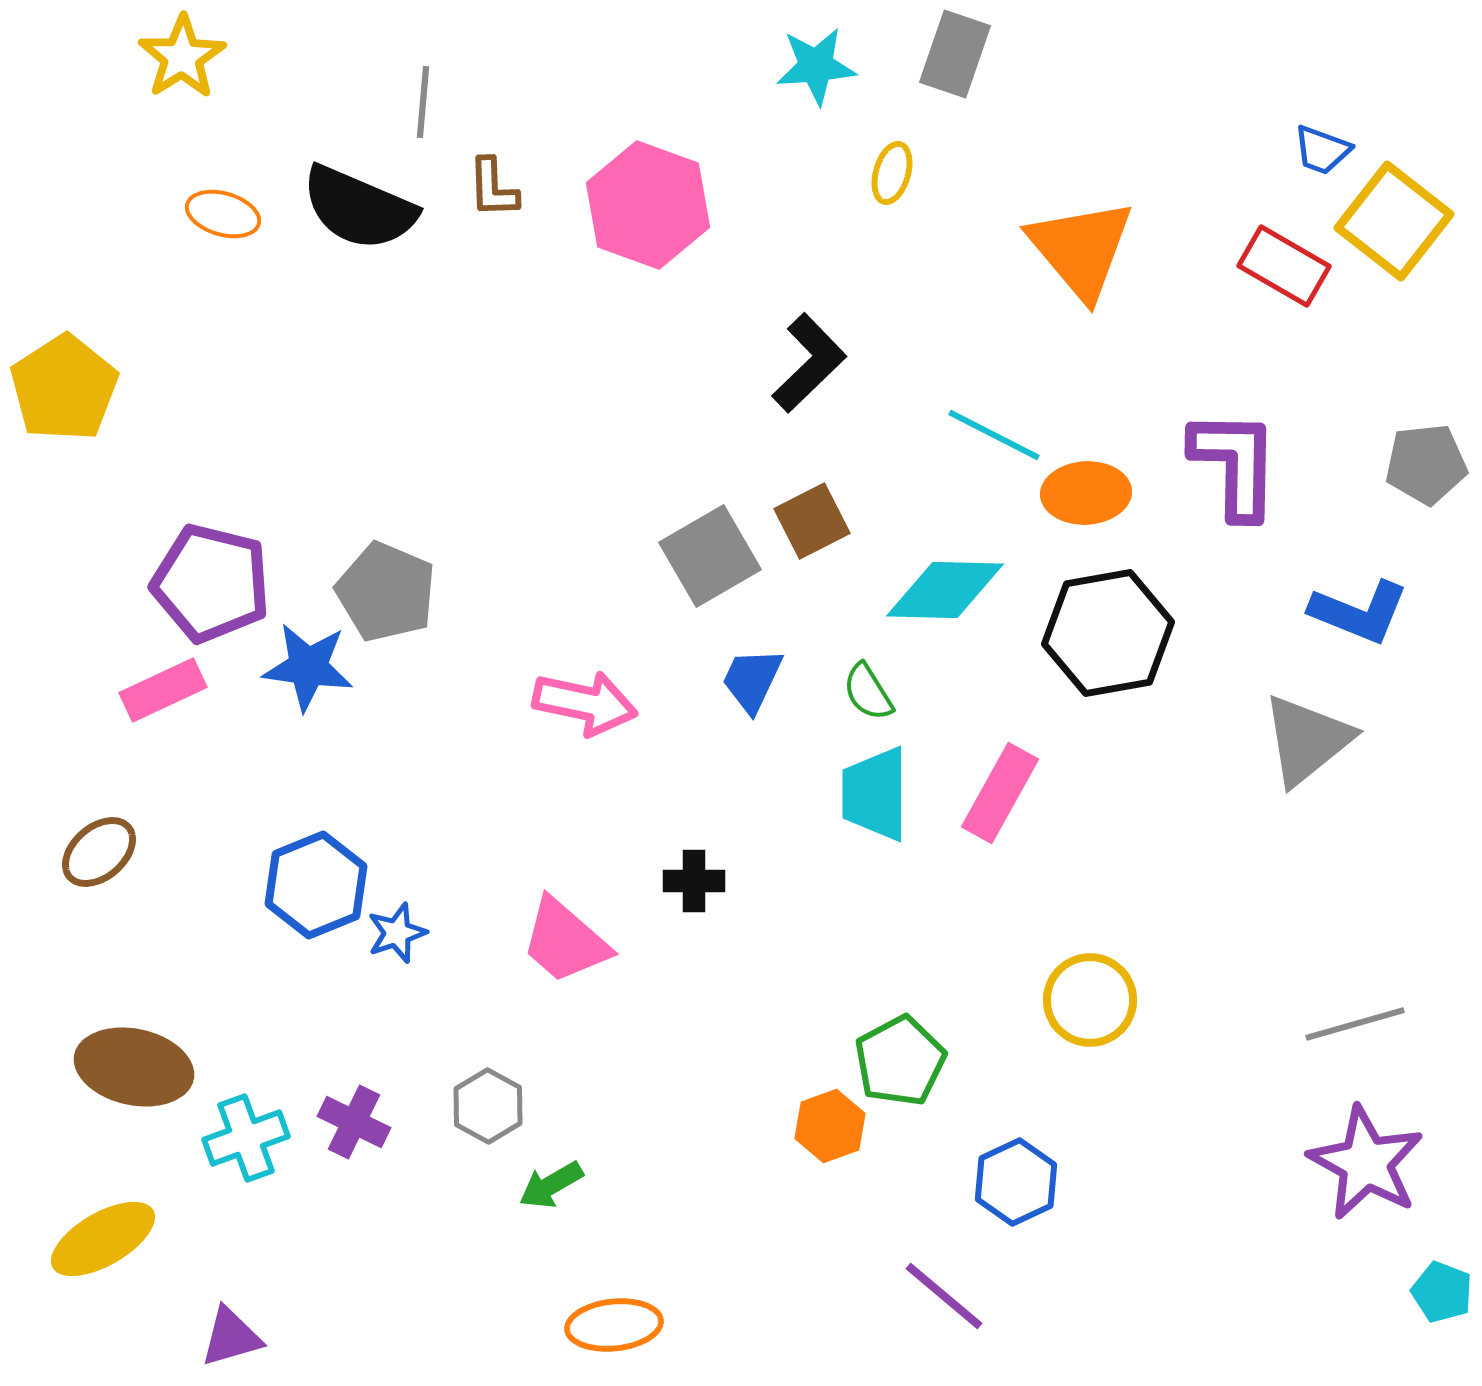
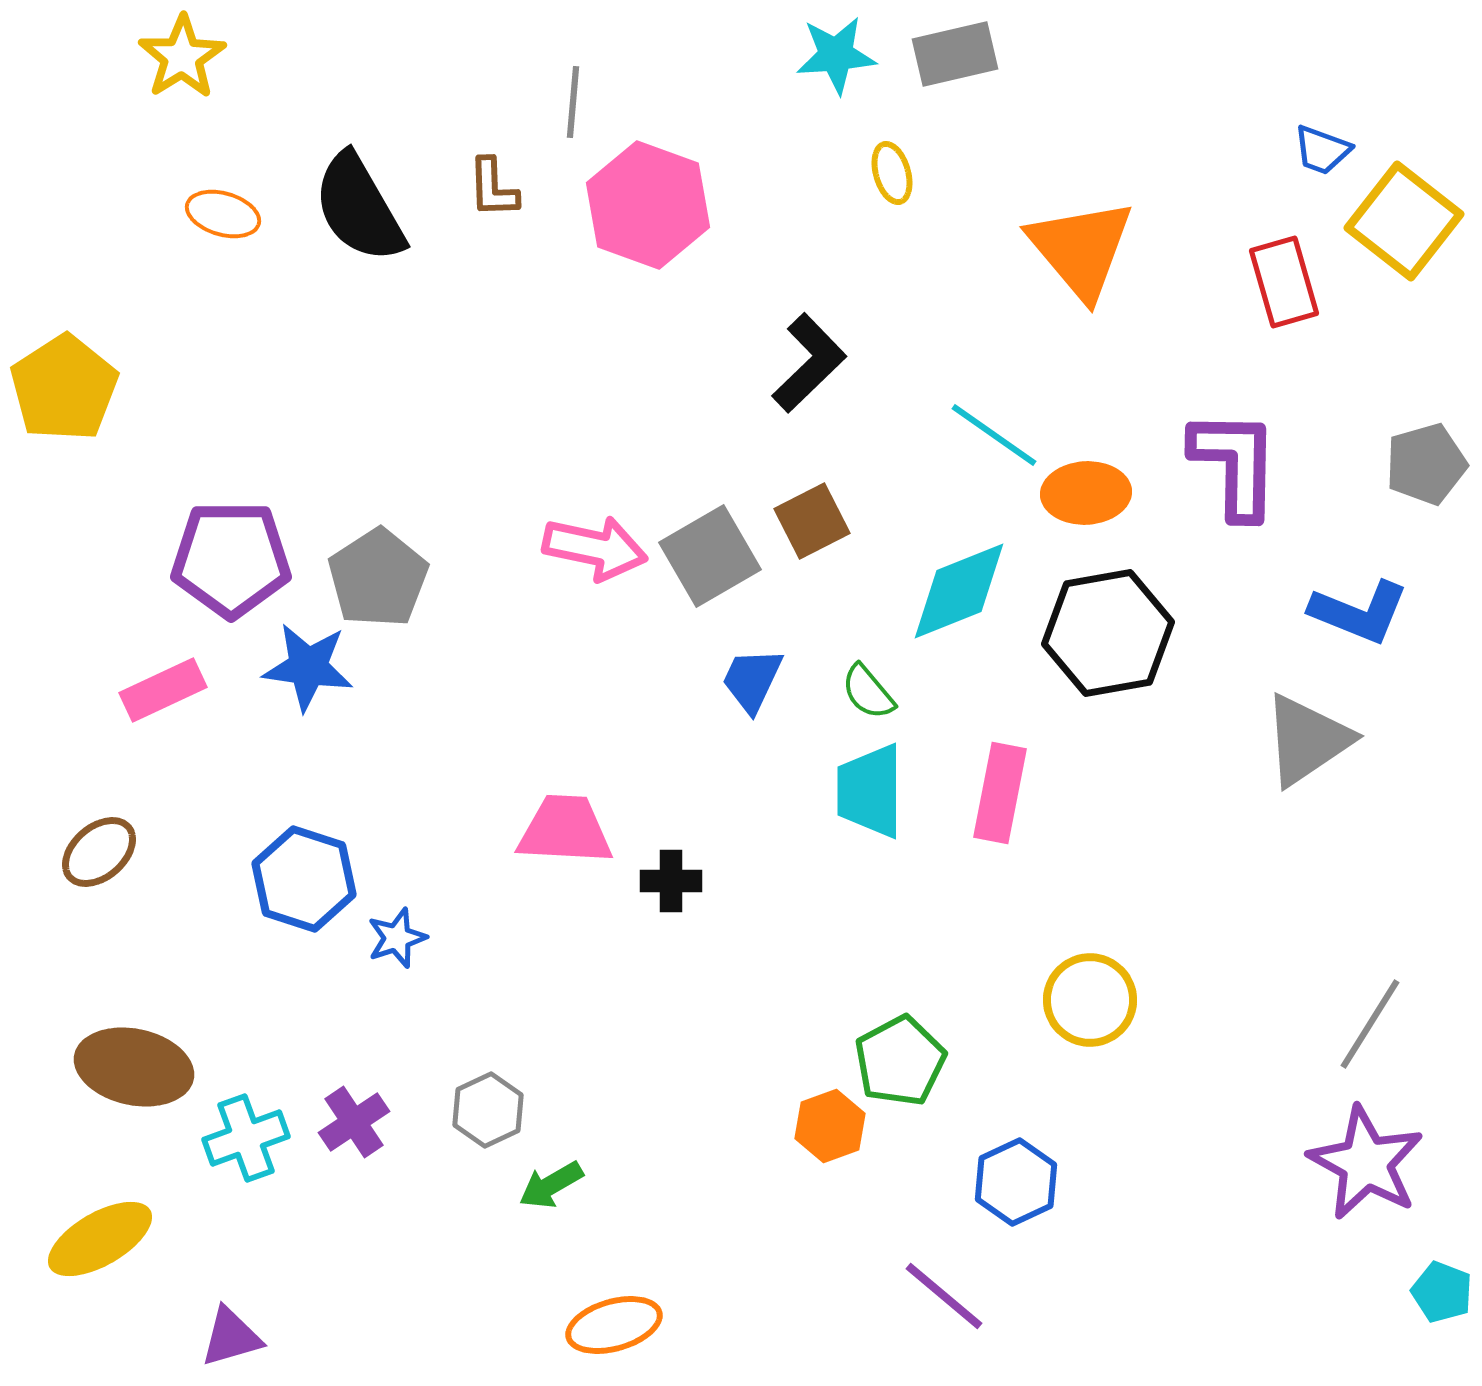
gray rectangle at (955, 54): rotated 58 degrees clockwise
cyan star at (816, 66): moved 20 px right, 11 px up
gray line at (423, 102): moved 150 px right
yellow ellipse at (892, 173): rotated 32 degrees counterclockwise
black semicircle at (359, 208): rotated 37 degrees clockwise
yellow square at (1394, 221): moved 10 px right
red rectangle at (1284, 266): moved 16 px down; rotated 44 degrees clockwise
cyan line at (994, 435): rotated 8 degrees clockwise
gray pentagon at (1426, 464): rotated 10 degrees counterclockwise
purple pentagon at (211, 583): moved 20 px right, 24 px up; rotated 14 degrees counterclockwise
cyan diamond at (945, 590): moved 14 px right, 1 px down; rotated 23 degrees counterclockwise
gray pentagon at (386, 592): moved 8 px left, 14 px up; rotated 16 degrees clockwise
green semicircle at (868, 692): rotated 8 degrees counterclockwise
pink arrow at (585, 703): moved 10 px right, 155 px up
gray triangle at (1307, 740): rotated 5 degrees clockwise
pink rectangle at (1000, 793): rotated 18 degrees counterclockwise
cyan trapezoid at (875, 794): moved 5 px left, 3 px up
black cross at (694, 881): moved 23 px left
blue hexagon at (316, 885): moved 12 px left, 6 px up; rotated 20 degrees counterclockwise
blue star at (397, 933): moved 5 px down
pink trapezoid at (565, 941): moved 111 px up; rotated 142 degrees clockwise
gray line at (1355, 1024): moved 15 px right; rotated 42 degrees counterclockwise
gray hexagon at (488, 1106): moved 4 px down; rotated 6 degrees clockwise
purple cross at (354, 1122): rotated 30 degrees clockwise
yellow ellipse at (103, 1239): moved 3 px left
orange ellipse at (614, 1325): rotated 10 degrees counterclockwise
